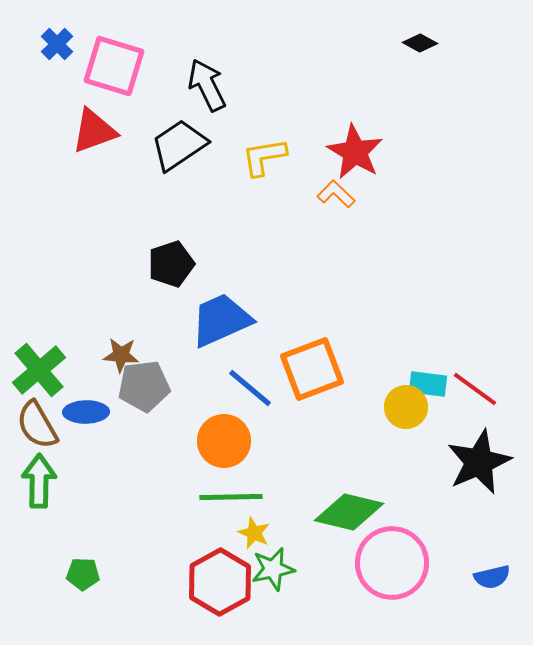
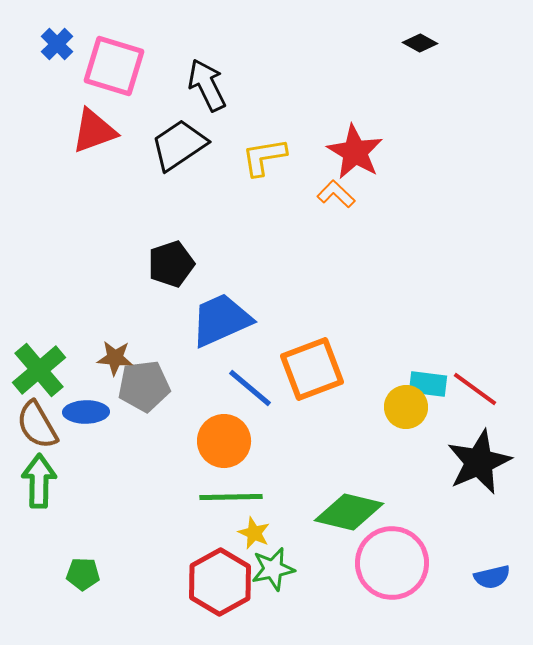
brown star: moved 6 px left, 3 px down
